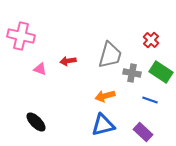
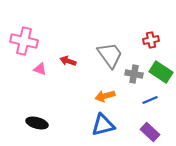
pink cross: moved 3 px right, 5 px down
red cross: rotated 35 degrees clockwise
gray trapezoid: rotated 52 degrees counterclockwise
red arrow: rotated 28 degrees clockwise
gray cross: moved 2 px right, 1 px down
blue line: rotated 42 degrees counterclockwise
black ellipse: moved 1 px right, 1 px down; rotated 30 degrees counterclockwise
purple rectangle: moved 7 px right
